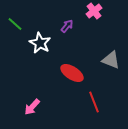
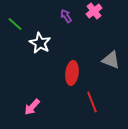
purple arrow: moved 1 px left, 10 px up; rotated 72 degrees counterclockwise
red ellipse: rotated 65 degrees clockwise
red line: moved 2 px left
